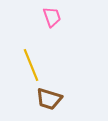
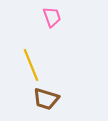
brown trapezoid: moved 3 px left
